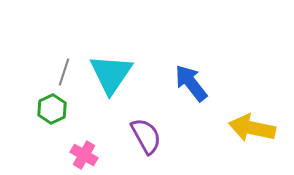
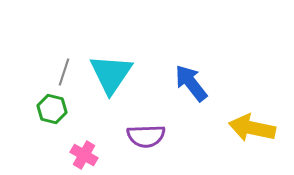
green hexagon: rotated 20 degrees counterclockwise
purple semicircle: rotated 117 degrees clockwise
